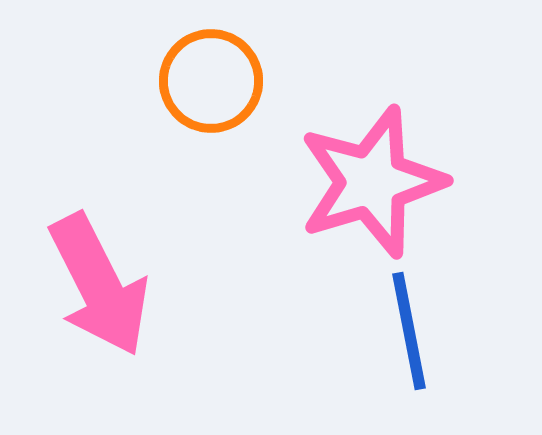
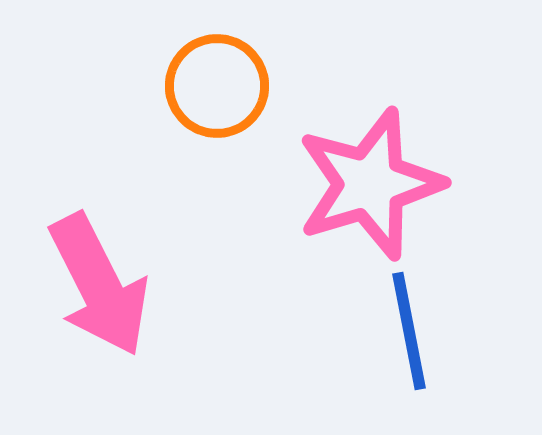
orange circle: moved 6 px right, 5 px down
pink star: moved 2 px left, 2 px down
